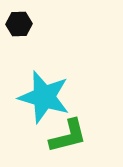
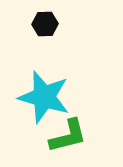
black hexagon: moved 26 px right
